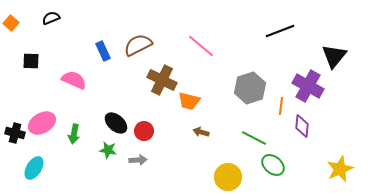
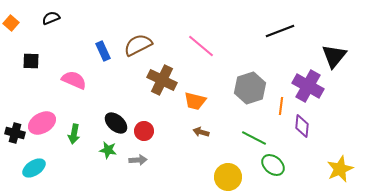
orange trapezoid: moved 6 px right
cyan ellipse: rotated 25 degrees clockwise
